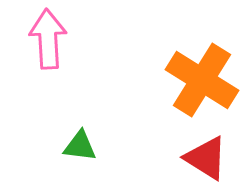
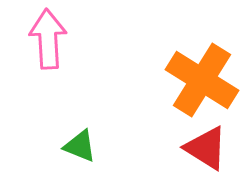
green triangle: rotated 15 degrees clockwise
red triangle: moved 10 px up
